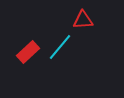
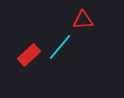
red rectangle: moved 1 px right, 3 px down
